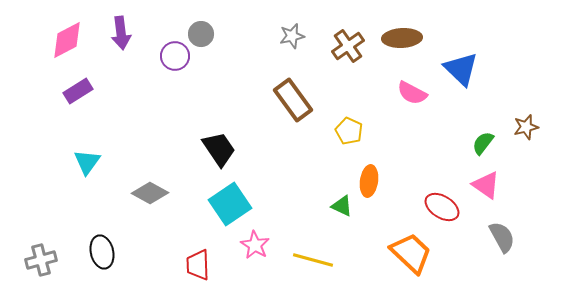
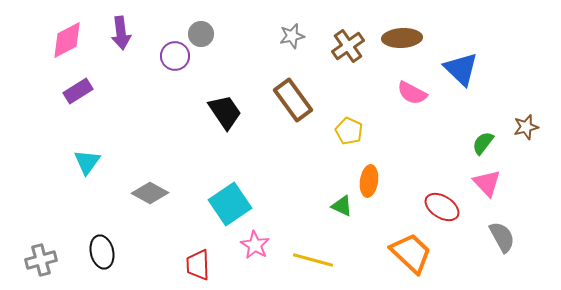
black trapezoid: moved 6 px right, 37 px up
pink triangle: moved 1 px right, 2 px up; rotated 12 degrees clockwise
